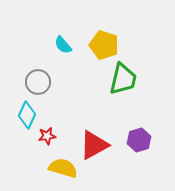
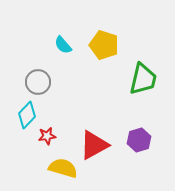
green trapezoid: moved 20 px right
cyan diamond: rotated 20 degrees clockwise
